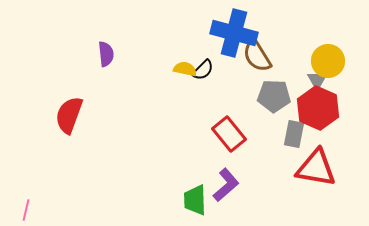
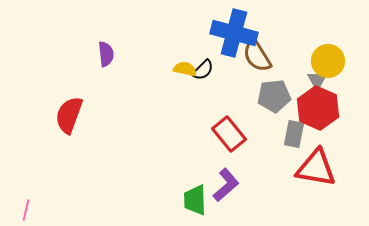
gray pentagon: rotated 8 degrees counterclockwise
